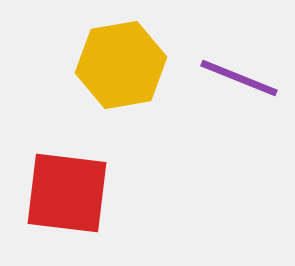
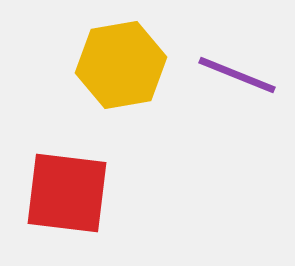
purple line: moved 2 px left, 3 px up
